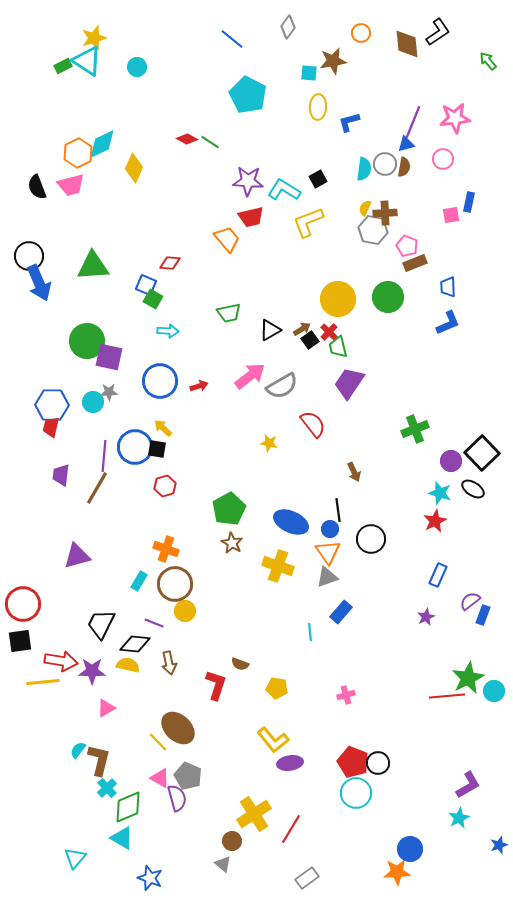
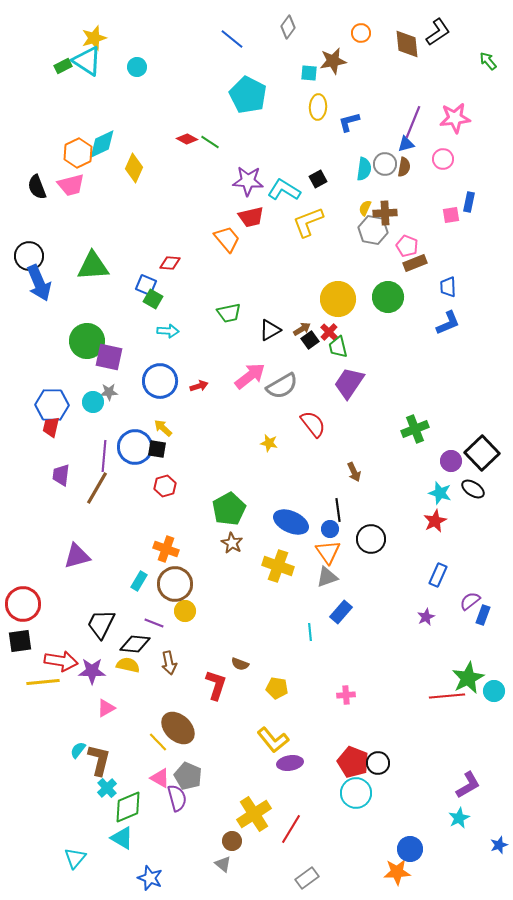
pink cross at (346, 695): rotated 12 degrees clockwise
